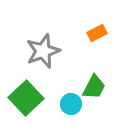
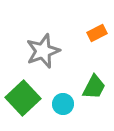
green square: moved 3 px left
cyan circle: moved 8 px left
